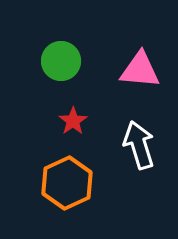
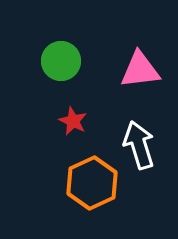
pink triangle: rotated 12 degrees counterclockwise
red star: rotated 12 degrees counterclockwise
orange hexagon: moved 25 px right
